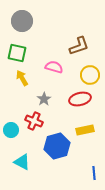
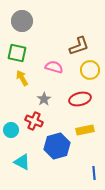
yellow circle: moved 5 px up
